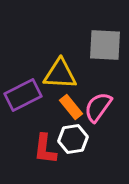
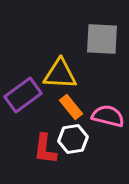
gray square: moved 3 px left, 6 px up
purple rectangle: rotated 9 degrees counterclockwise
pink semicircle: moved 10 px right, 9 px down; rotated 68 degrees clockwise
